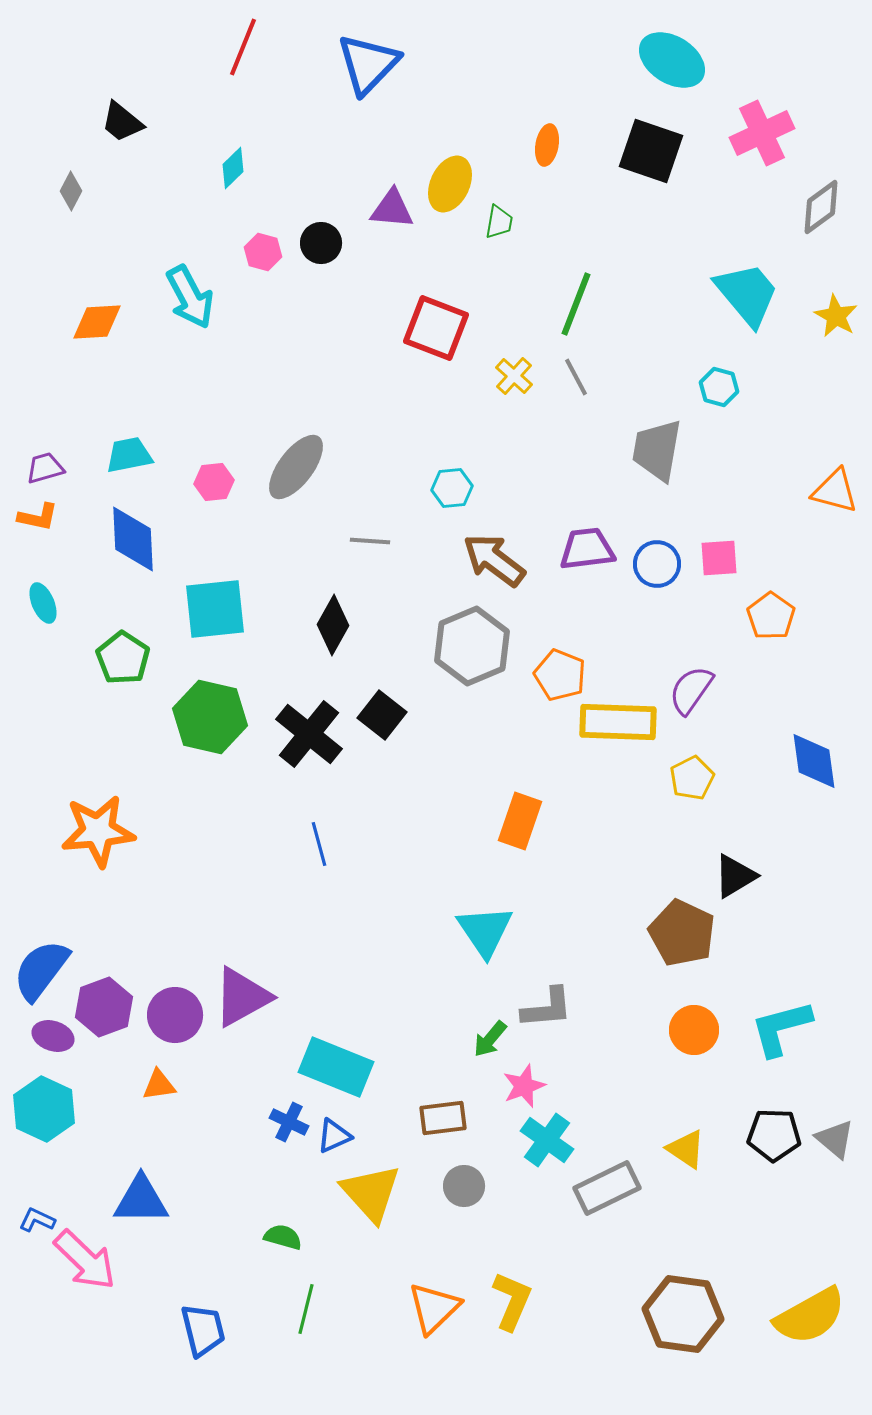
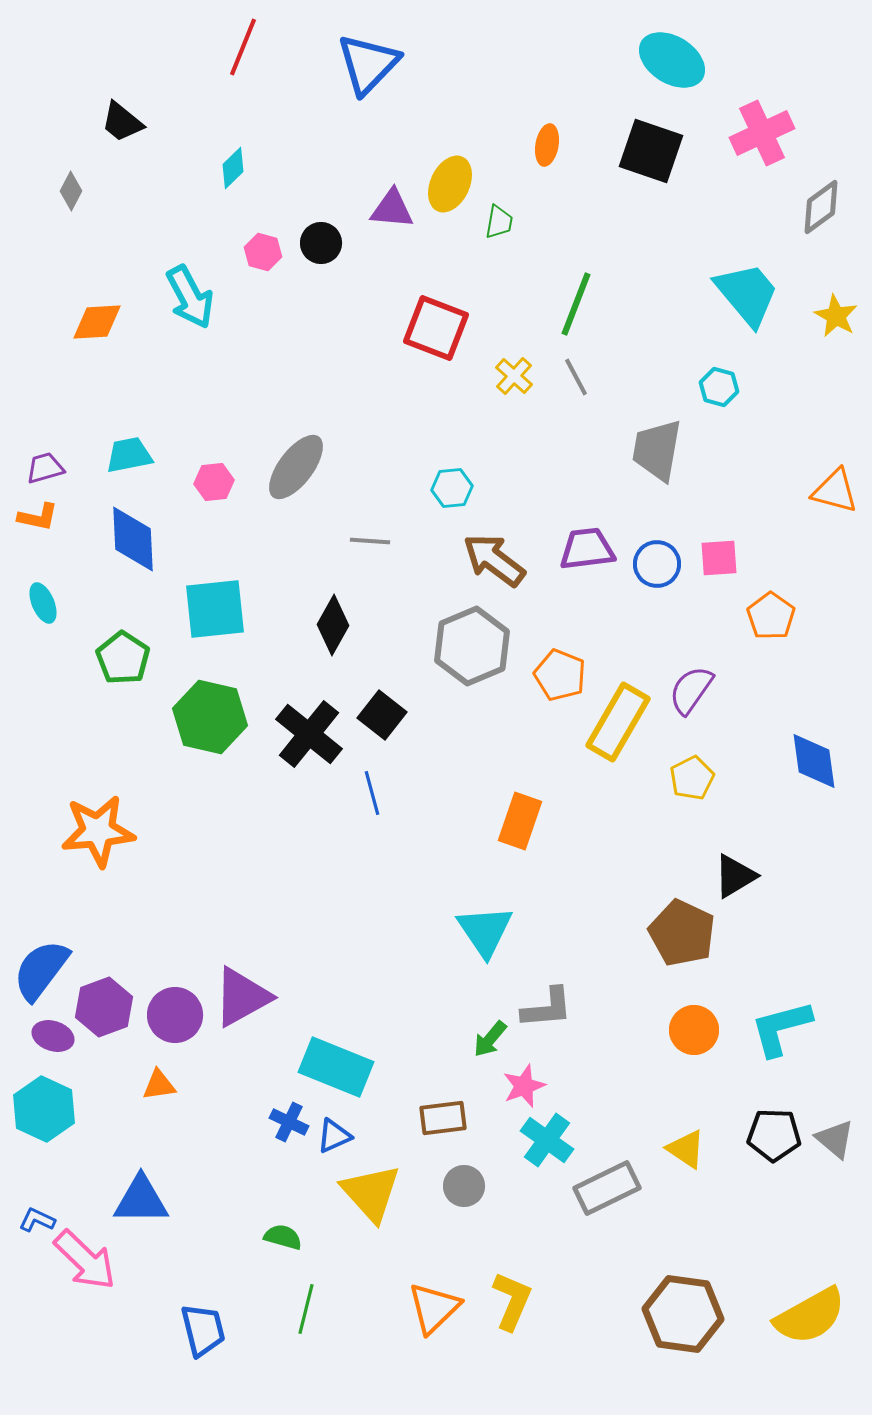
yellow rectangle at (618, 722): rotated 62 degrees counterclockwise
blue line at (319, 844): moved 53 px right, 51 px up
